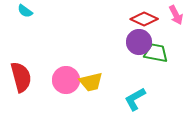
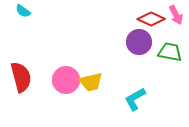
cyan semicircle: moved 2 px left
red diamond: moved 7 px right
green trapezoid: moved 14 px right, 1 px up
